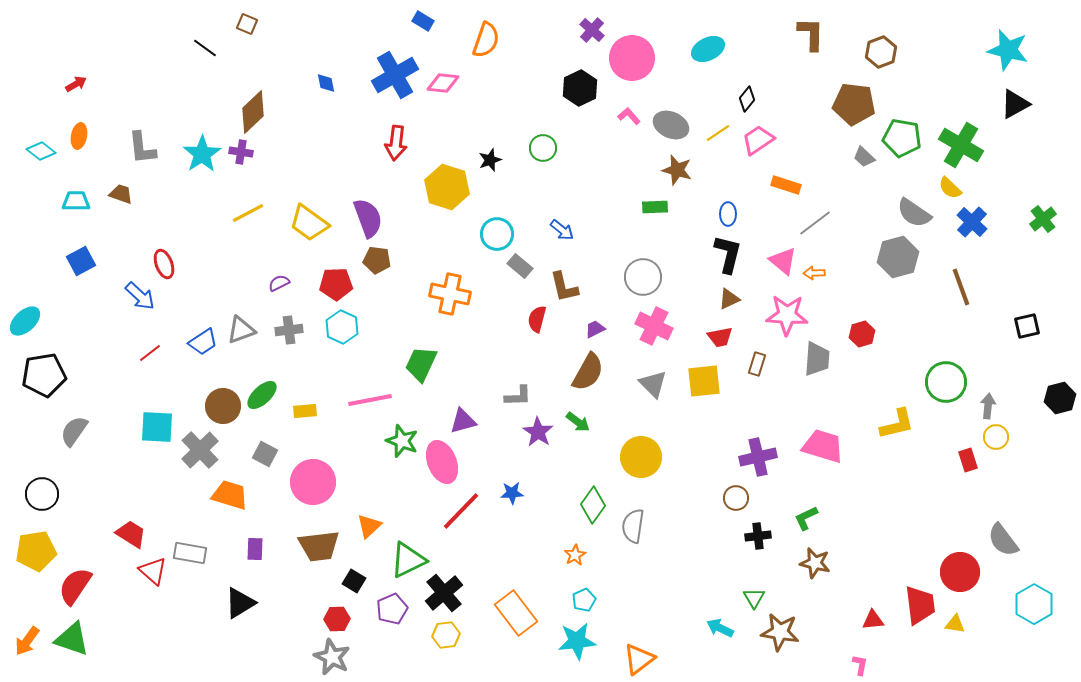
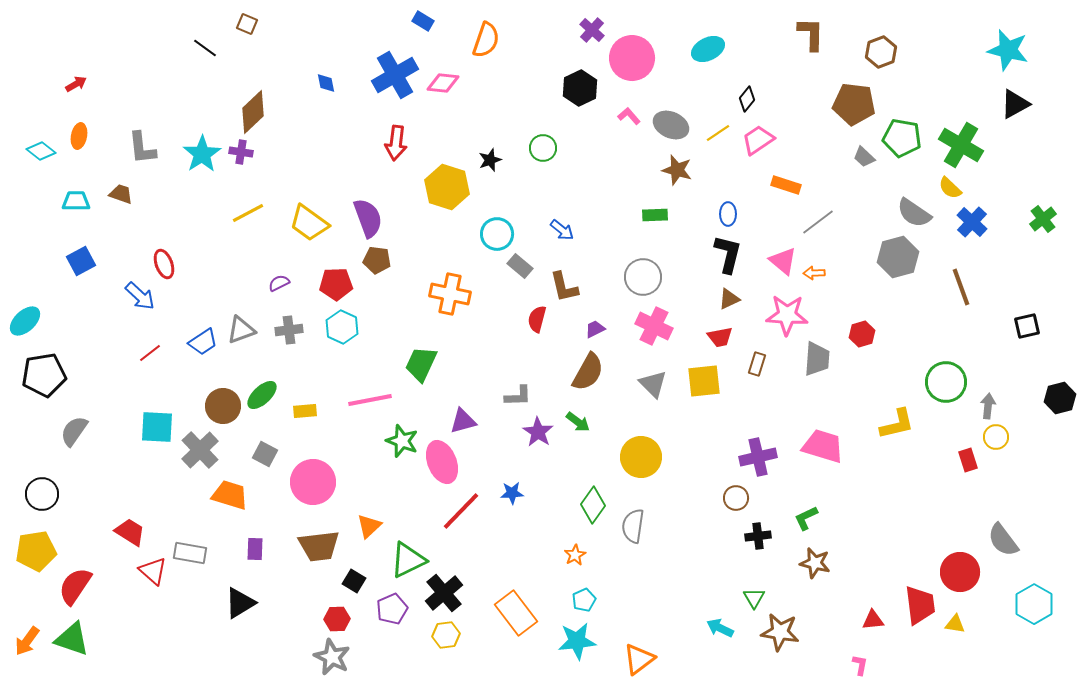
green rectangle at (655, 207): moved 8 px down
gray line at (815, 223): moved 3 px right, 1 px up
red trapezoid at (131, 534): moved 1 px left, 2 px up
